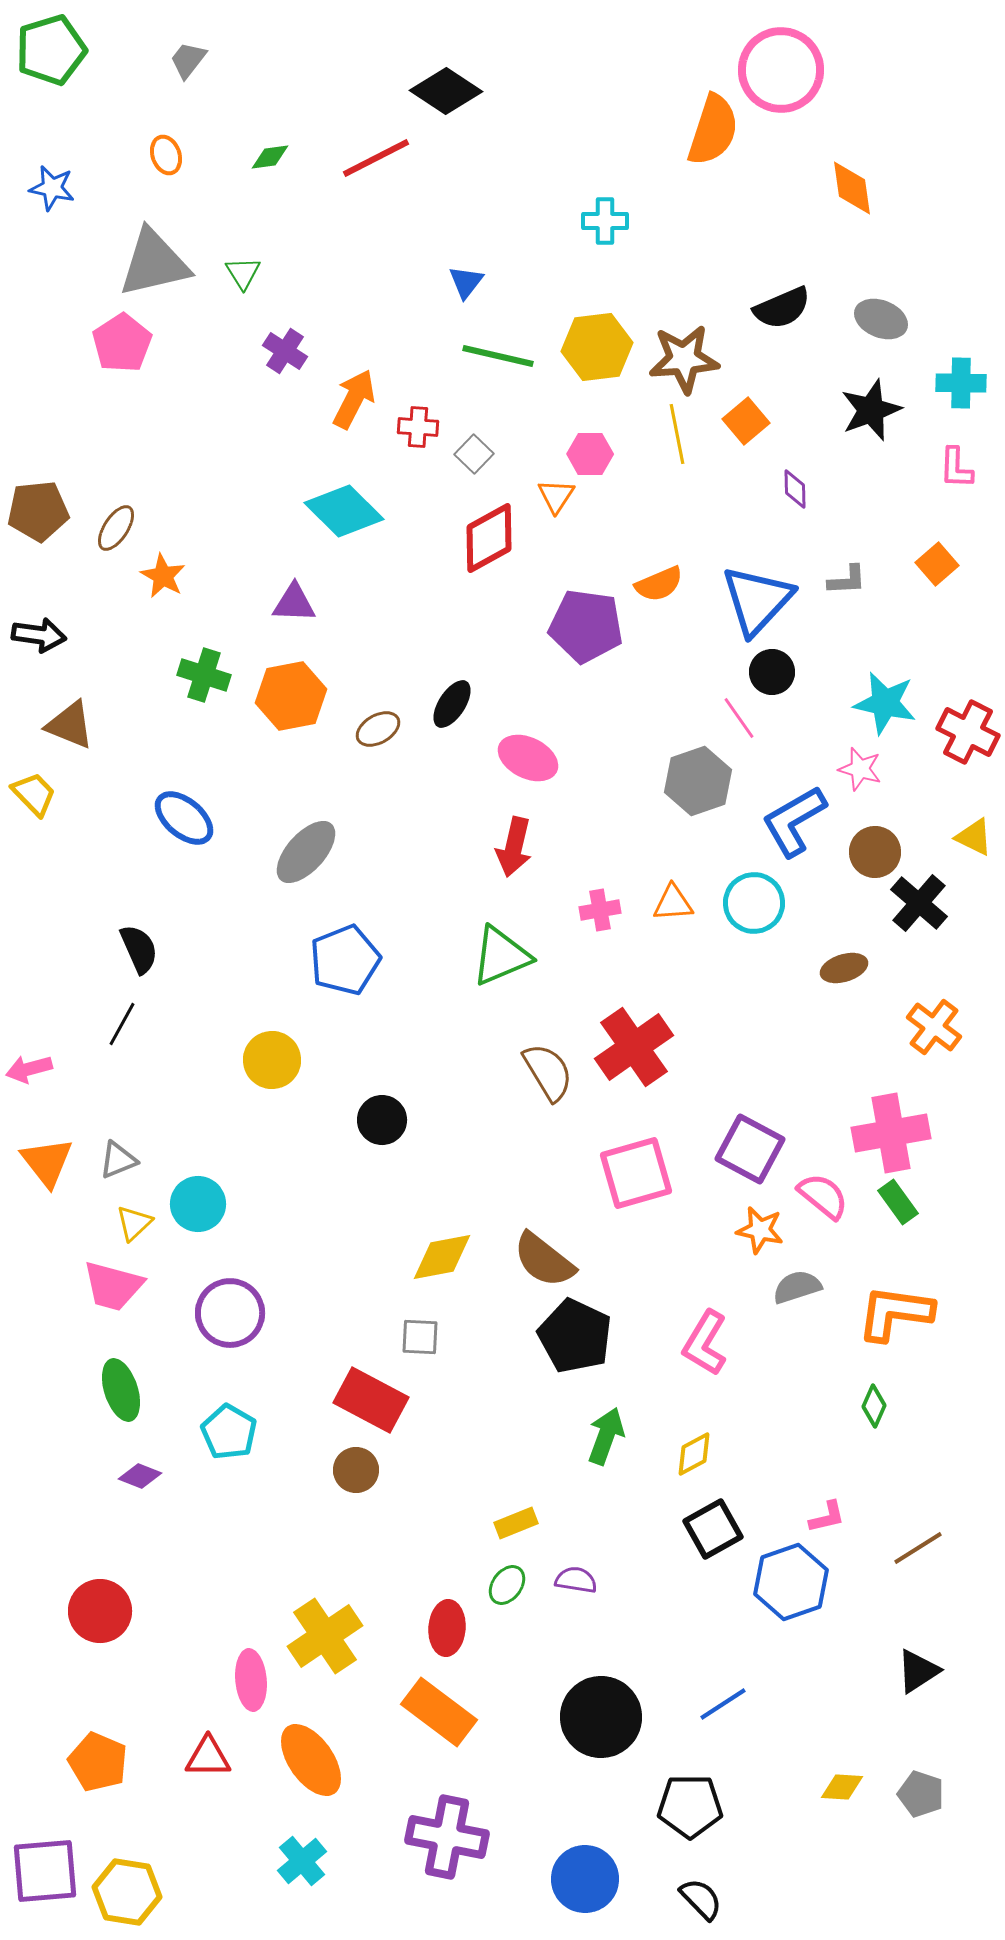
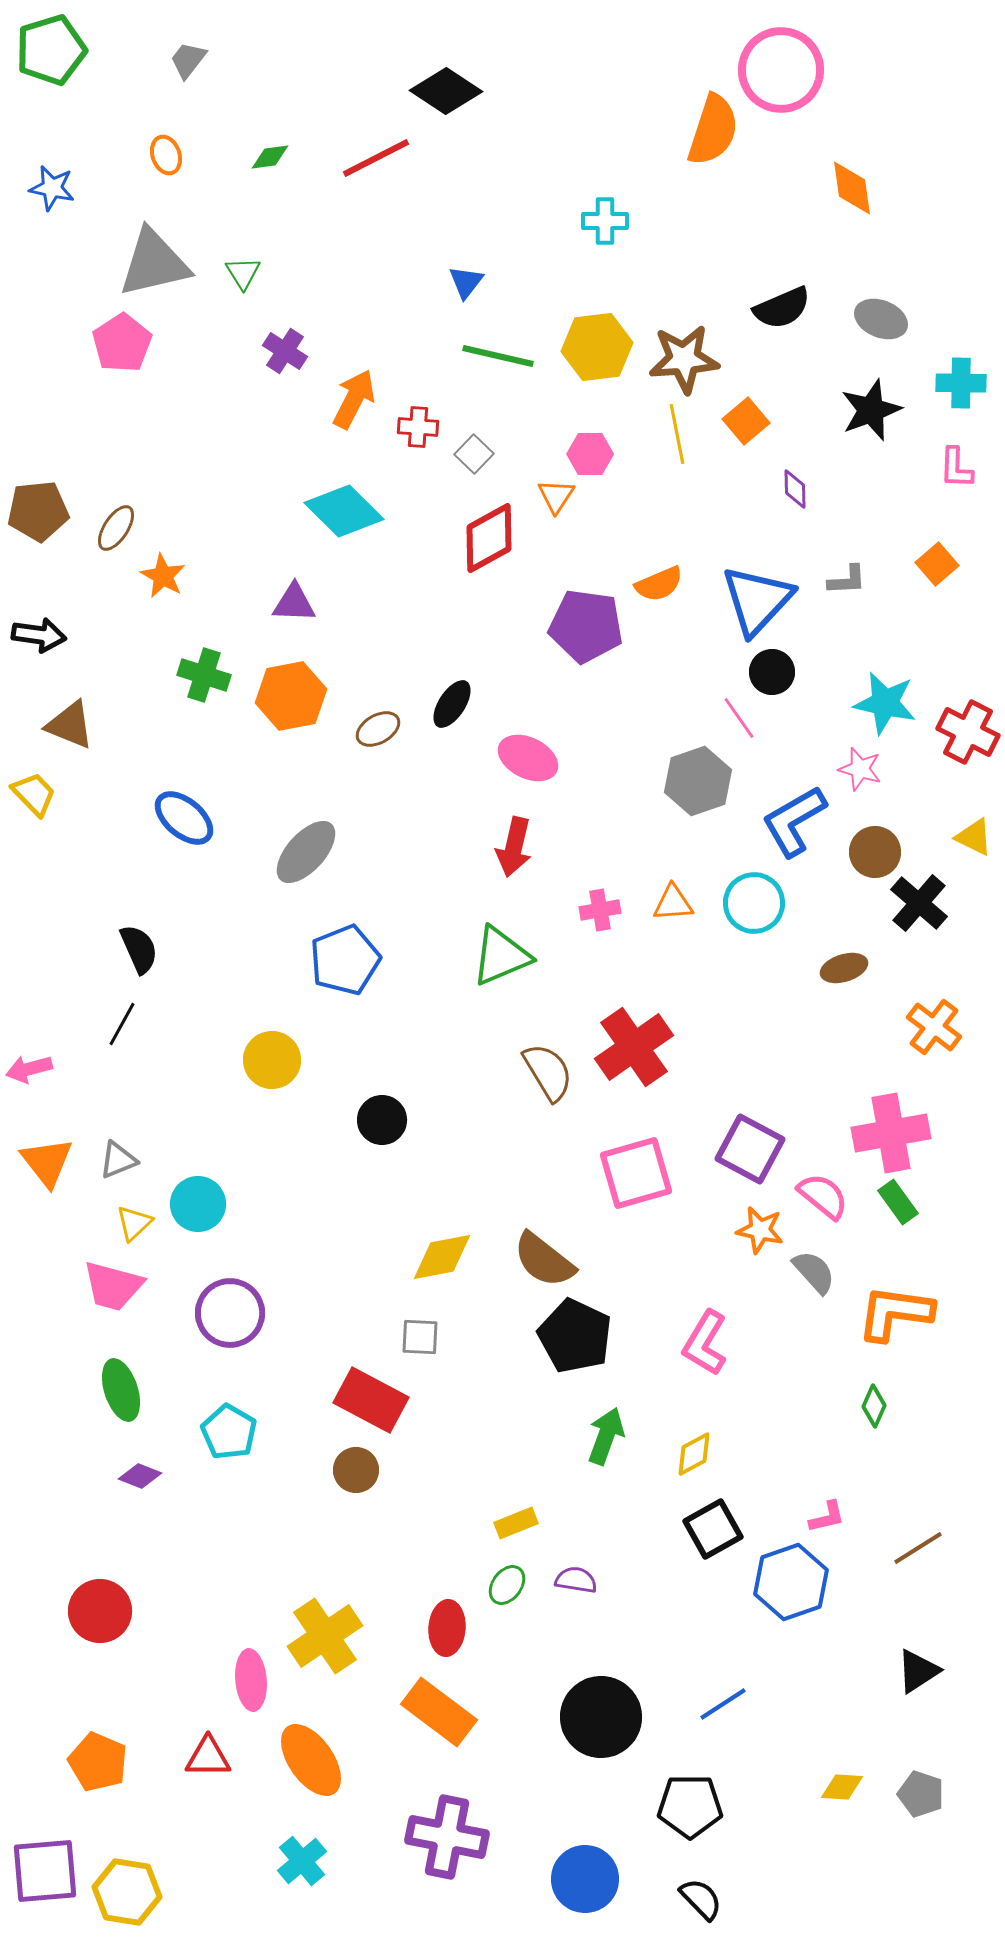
gray semicircle at (797, 1287): moved 17 px right, 15 px up; rotated 66 degrees clockwise
